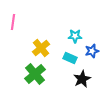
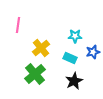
pink line: moved 5 px right, 3 px down
blue star: moved 1 px right, 1 px down
black star: moved 8 px left, 2 px down
